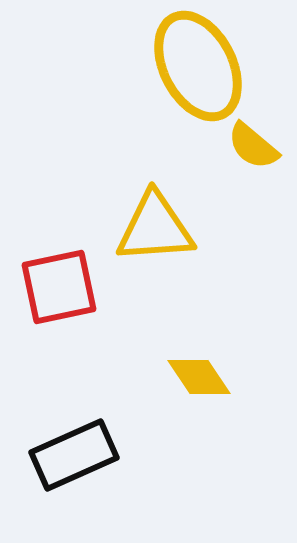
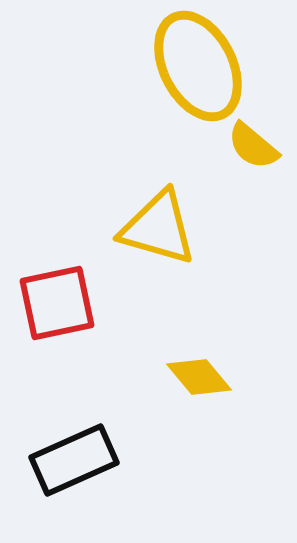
yellow triangle: moved 3 px right; rotated 20 degrees clockwise
red square: moved 2 px left, 16 px down
yellow diamond: rotated 6 degrees counterclockwise
black rectangle: moved 5 px down
